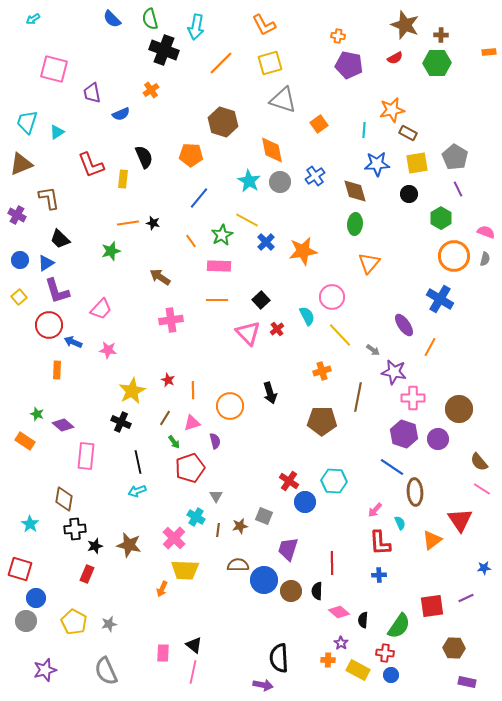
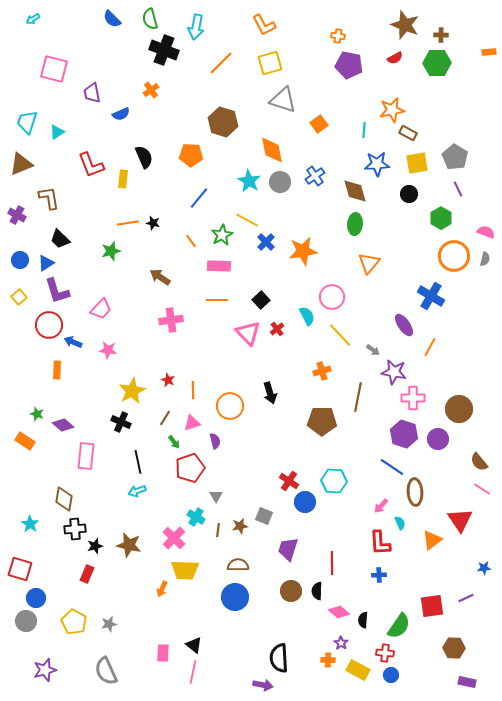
blue cross at (440, 299): moved 9 px left, 3 px up
pink arrow at (375, 510): moved 6 px right, 4 px up
blue circle at (264, 580): moved 29 px left, 17 px down
